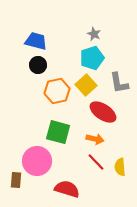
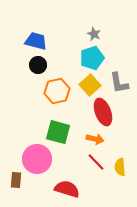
yellow square: moved 4 px right
red ellipse: rotated 36 degrees clockwise
pink circle: moved 2 px up
